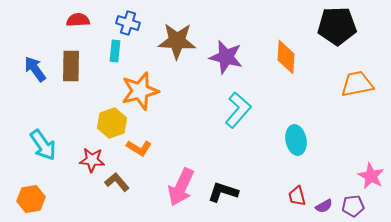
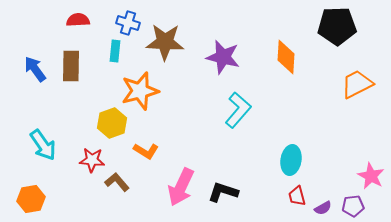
brown star: moved 12 px left, 1 px down
purple star: moved 3 px left
orange trapezoid: rotated 16 degrees counterclockwise
cyan ellipse: moved 5 px left, 20 px down; rotated 20 degrees clockwise
orange L-shape: moved 7 px right, 3 px down
purple semicircle: moved 1 px left, 2 px down
